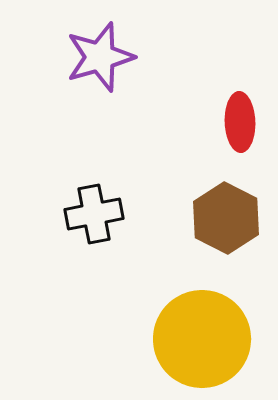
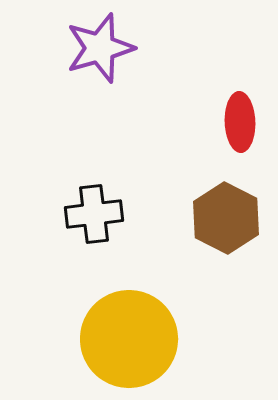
purple star: moved 9 px up
black cross: rotated 4 degrees clockwise
yellow circle: moved 73 px left
